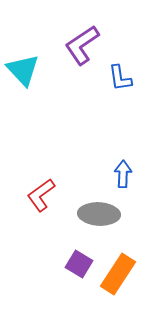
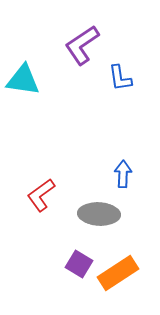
cyan triangle: moved 10 px down; rotated 39 degrees counterclockwise
orange rectangle: moved 1 px up; rotated 24 degrees clockwise
